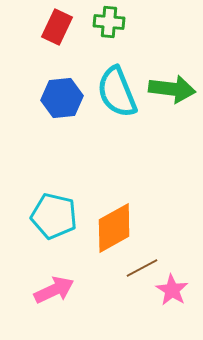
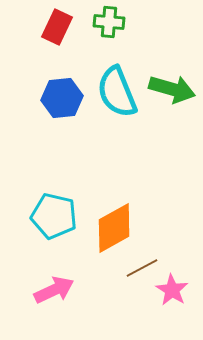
green arrow: rotated 9 degrees clockwise
